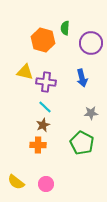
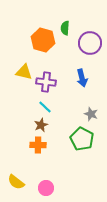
purple circle: moved 1 px left
yellow triangle: moved 1 px left
gray star: moved 1 px down; rotated 24 degrees clockwise
brown star: moved 2 px left
green pentagon: moved 4 px up
pink circle: moved 4 px down
